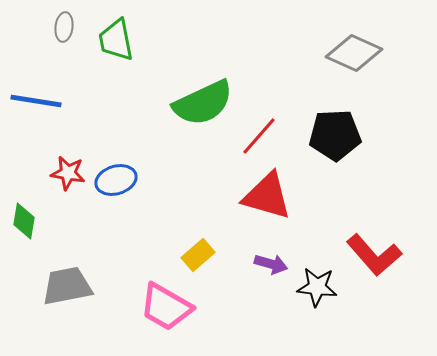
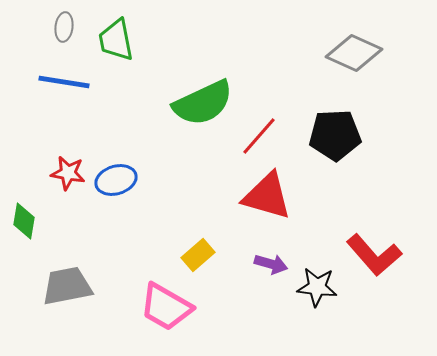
blue line: moved 28 px right, 19 px up
